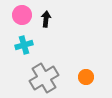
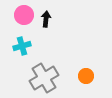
pink circle: moved 2 px right
cyan cross: moved 2 px left, 1 px down
orange circle: moved 1 px up
